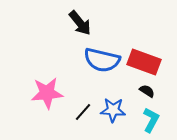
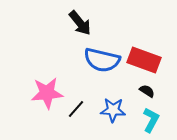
red rectangle: moved 2 px up
black line: moved 7 px left, 3 px up
